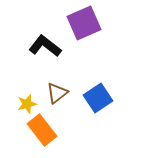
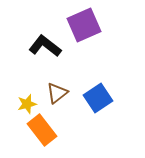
purple square: moved 2 px down
